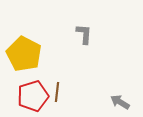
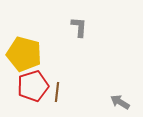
gray L-shape: moved 5 px left, 7 px up
yellow pentagon: rotated 12 degrees counterclockwise
red pentagon: moved 10 px up
